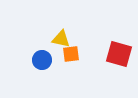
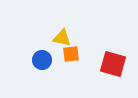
yellow triangle: moved 1 px right, 1 px up
red square: moved 6 px left, 10 px down
